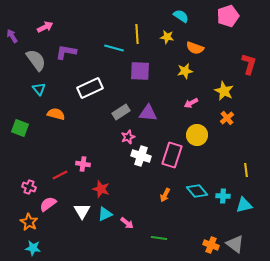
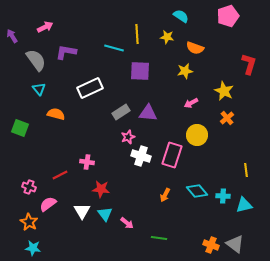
pink cross at (83, 164): moved 4 px right, 2 px up
red star at (101, 189): rotated 12 degrees counterclockwise
cyan triangle at (105, 214): rotated 42 degrees counterclockwise
